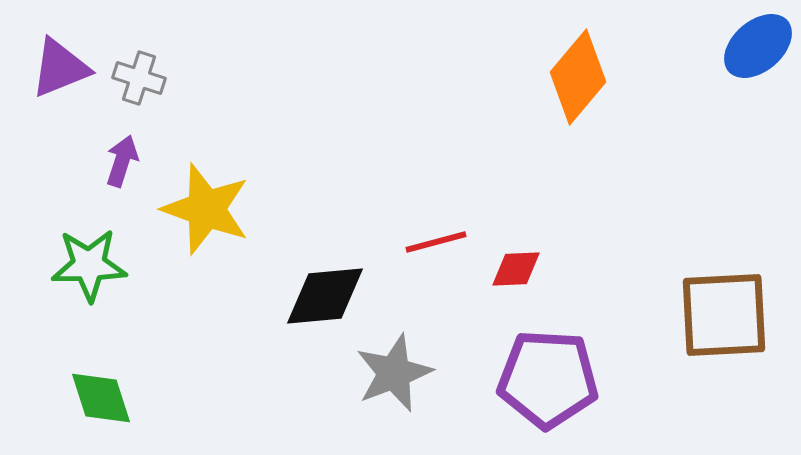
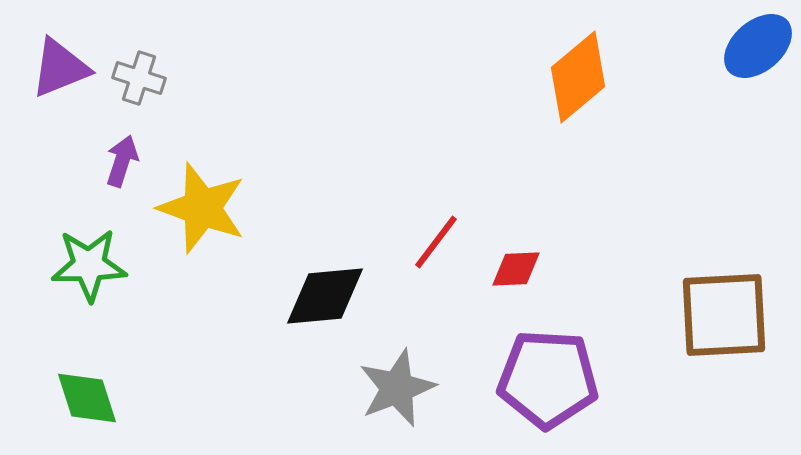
orange diamond: rotated 10 degrees clockwise
yellow star: moved 4 px left, 1 px up
red line: rotated 38 degrees counterclockwise
gray star: moved 3 px right, 15 px down
green diamond: moved 14 px left
